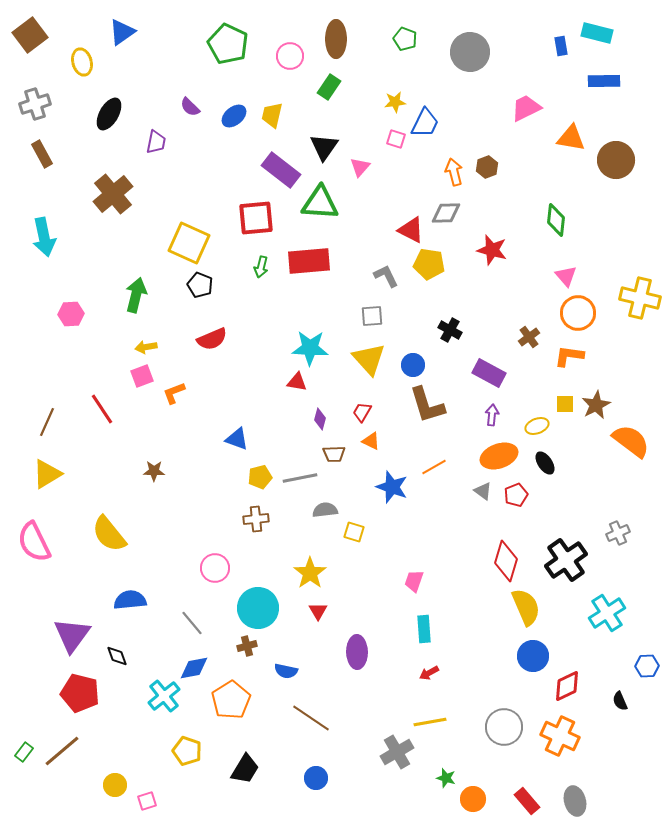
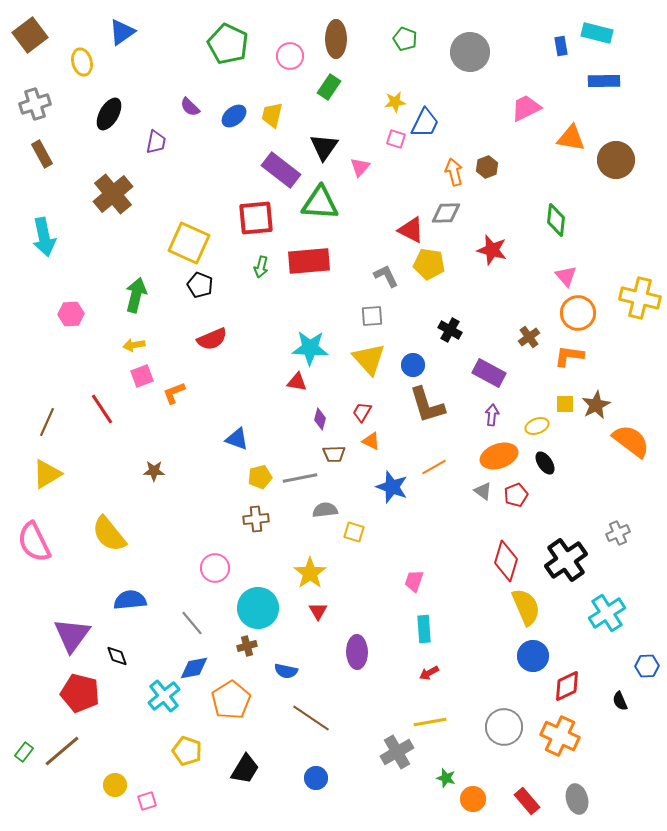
yellow arrow at (146, 347): moved 12 px left, 2 px up
gray ellipse at (575, 801): moved 2 px right, 2 px up
